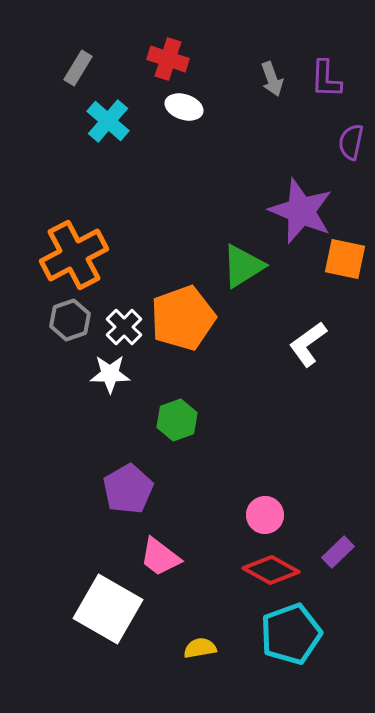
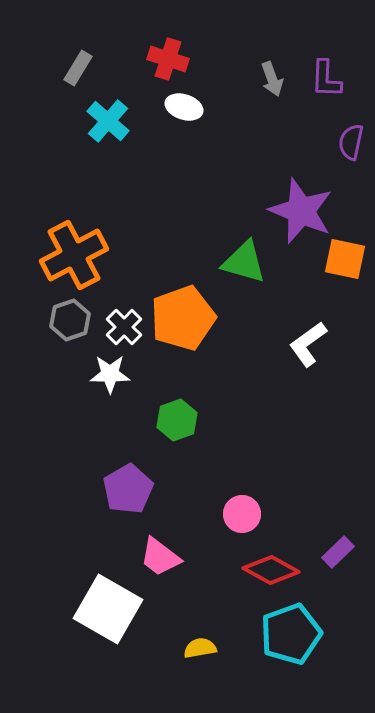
green triangle: moved 1 px right, 4 px up; rotated 48 degrees clockwise
pink circle: moved 23 px left, 1 px up
